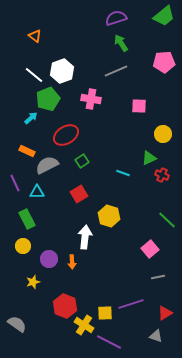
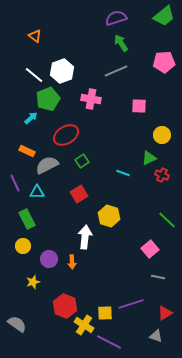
yellow circle at (163, 134): moved 1 px left, 1 px down
gray line at (158, 277): rotated 24 degrees clockwise
